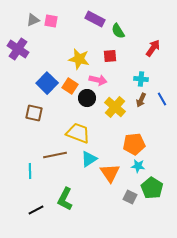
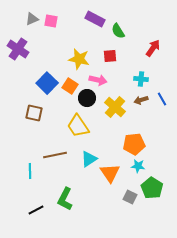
gray triangle: moved 1 px left, 1 px up
brown arrow: rotated 48 degrees clockwise
yellow trapezoid: moved 7 px up; rotated 145 degrees counterclockwise
